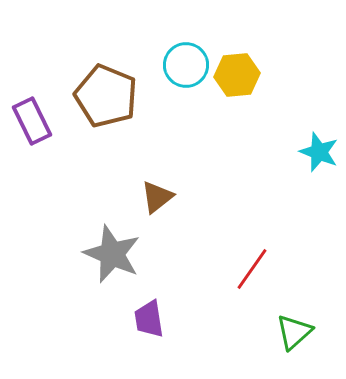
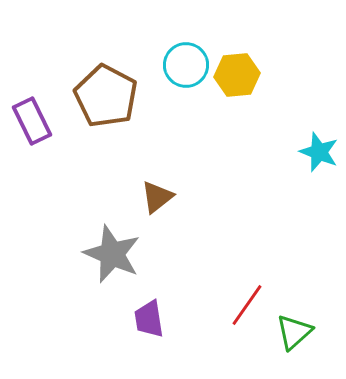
brown pentagon: rotated 6 degrees clockwise
red line: moved 5 px left, 36 px down
